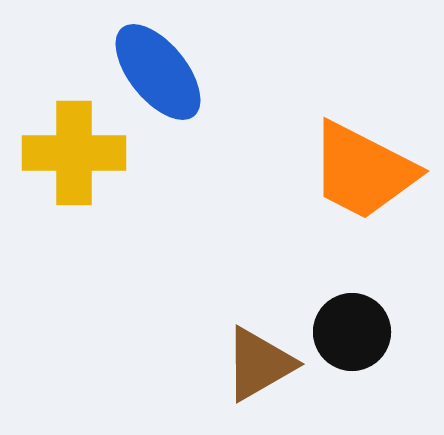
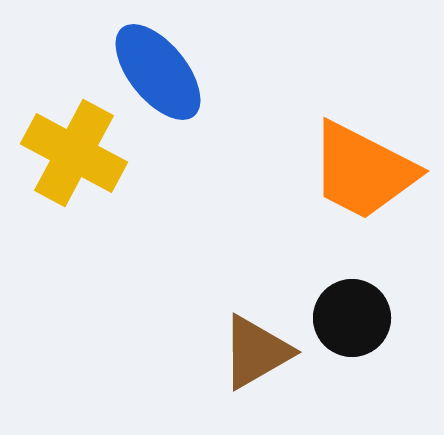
yellow cross: rotated 28 degrees clockwise
black circle: moved 14 px up
brown triangle: moved 3 px left, 12 px up
